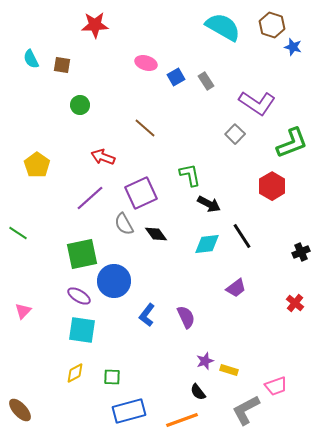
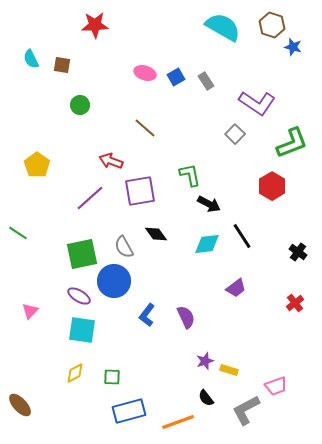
pink ellipse at (146, 63): moved 1 px left, 10 px down
red arrow at (103, 157): moved 8 px right, 4 px down
purple square at (141, 193): moved 1 px left, 2 px up; rotated 16 degrees clockwise
gray semicircle at (124, 224): moved 23 px down
black cross at (301, 252): moved 3 px left; rotated 30 degrees counterclockwise
red cross at (295, 303): rotated 12 degrees clockwise
pink triangle at (23, 311): moved 7 px right
black semicircle at (198, 392): moved 8 px right, 6 px down
brown ellipse at (20, 410): moved 5 px up
orange line at (182, 420): moved 4 px left, 2 px down
